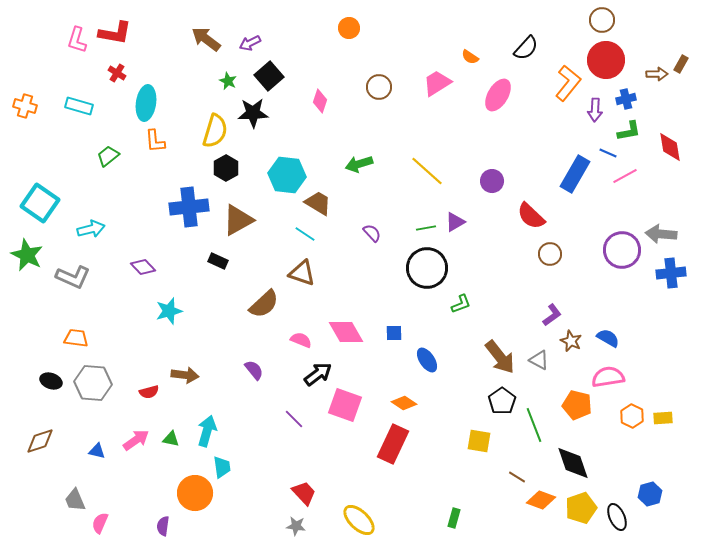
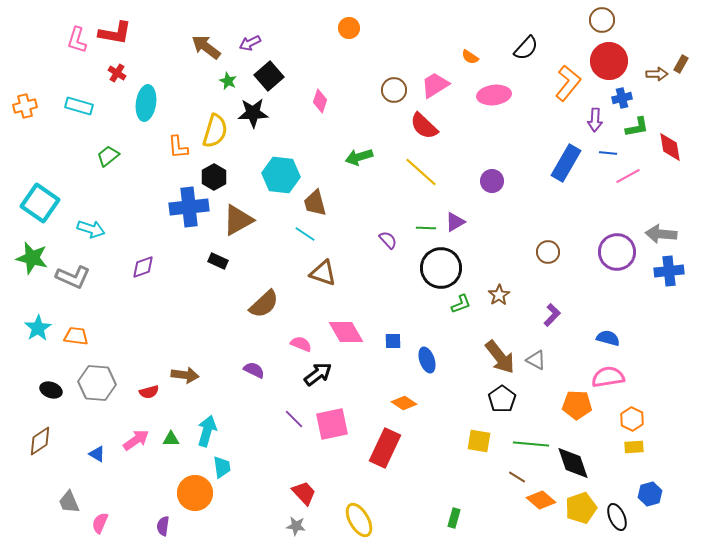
brown arrow at (206, 39): moved 8 px down
red circle at (606, 60): moved 3 px right, 1 px down
pink trapezoid at (437, 83): moved 2 px left, 2 px down
brown circle at (379, 87): moved 15 px right, 3 px down
pink ellipse at (498, 95): moved 4 px left; rotated 52 degrees clockwise
blue cross at (626, 99): moved 4 px left, 1 px up
orange cross at (25, 106): rotated 30 degrees counterclockwise
purple arrow at (595, 110): moved 10 px down
green L-shape at (629, 131): moved 8 px right, 4 px up
orange L-shape at (155, 141): moved 23 px right, 6 px down
blue line at (608, 153): rotated 18 degrees counterclockwise
green arrow at (359, 164): moved 7 px up
black hexagon at (226, 168): moved 12 px left, 9 px down
yellow line at (427, 171): moved 6 px left, 1 px down
blue rectangle at (575, 174): moved 9 px left, 11 px up
cyan hexagon at (287, 175): moved 6 px left
pink line at (625, 176): moved 3 px right
brown trapezoid at (318, 203): moved 3 px left; rotated 136 degrees counterclockwise
red semicircle at (531, 216): moved 107 px left, 90 px up
green line at (426, 228): rotated 12 degrees clockwise
cyan arrow at (91, 229): rotated 32 degrees clockwise
purple semicircle at (372, 233): moved 16 px right, 7 px down
purple circle at (622, 250): moved 5 px left, 2 px down
brown circle at (550, 254): moved 2 px left, 2 px up
green star at (27, 255): moved 5 px right, 3 px down; rotated 12 degrees counterclockwise
purple diamond at (143, 267): rotated 65 degrees counterclockwise
black circle at (427, 268): moved 14 px right
brown triangle at (302, 273): moved 21 px right
blue cross at (671, 273): moved 2 px left, 2 px up
cyan star at (169, 311): moved 131 px left, 17 px down; rotated 16 degrees counterclockwise
purple L-shape at (552, 315): rotated 10 degrees counterclockwise
blue square at (394, 333): moved 1 px left, 8 px down
orange trapezoid at (76, 338): moved 2 px up
blue semicircle at (608, 338): rotated 15 degrees counterclockwise
pink semicircle at (301, 340): moved 4 px down
brown star at (571, 341): moved 72 px left, 46 px up; rotated 15 degrees clockwise
blue ellipse at (427, 360): rotated 15 degrees clockwise
gray triangle at (539, 360): moved 3 px left
purple semicircle at (254, 370): rotated 25 degrees counterclockwise
black ellipse at (51, 381): moved 9 px down
gray hexagon at (93, 383): moved 4 px right
black pentagon at (502, 401): moved 2 px up
pink square at (345, 405): moved 13 px left, 19 px down; rotated 32 degrees counterclockwise
orange pentagon at (577, 405): rotated 12 degrees counterclockwise
orange hexagon at (632, 416): moved 3 px down
yellow rectangle at (663, 418): moved 29 px left, 29 px down
green line at (534, 425): moved 3 px left, 19 px down; rotated 64 degrees counterclockwise
green triangle at (171, 439): rotated 12 degrees counterclockwise
brown diamond at (40, 441): rotated 16 degrees counterclockwise
red rectangle at (393, 444): moved 8 px left, 4 px down
blue triangle at (97, 451): moved 3 px down; rotated 18 degrees clockwise
gray trapezoid at (75, 500): moved 6 px left, 2 px down
orange diamond at (541, 500): rotated 20 degrees clockwise
yellow ellipse at (359, 520): rotated 16 degrees clockwise
